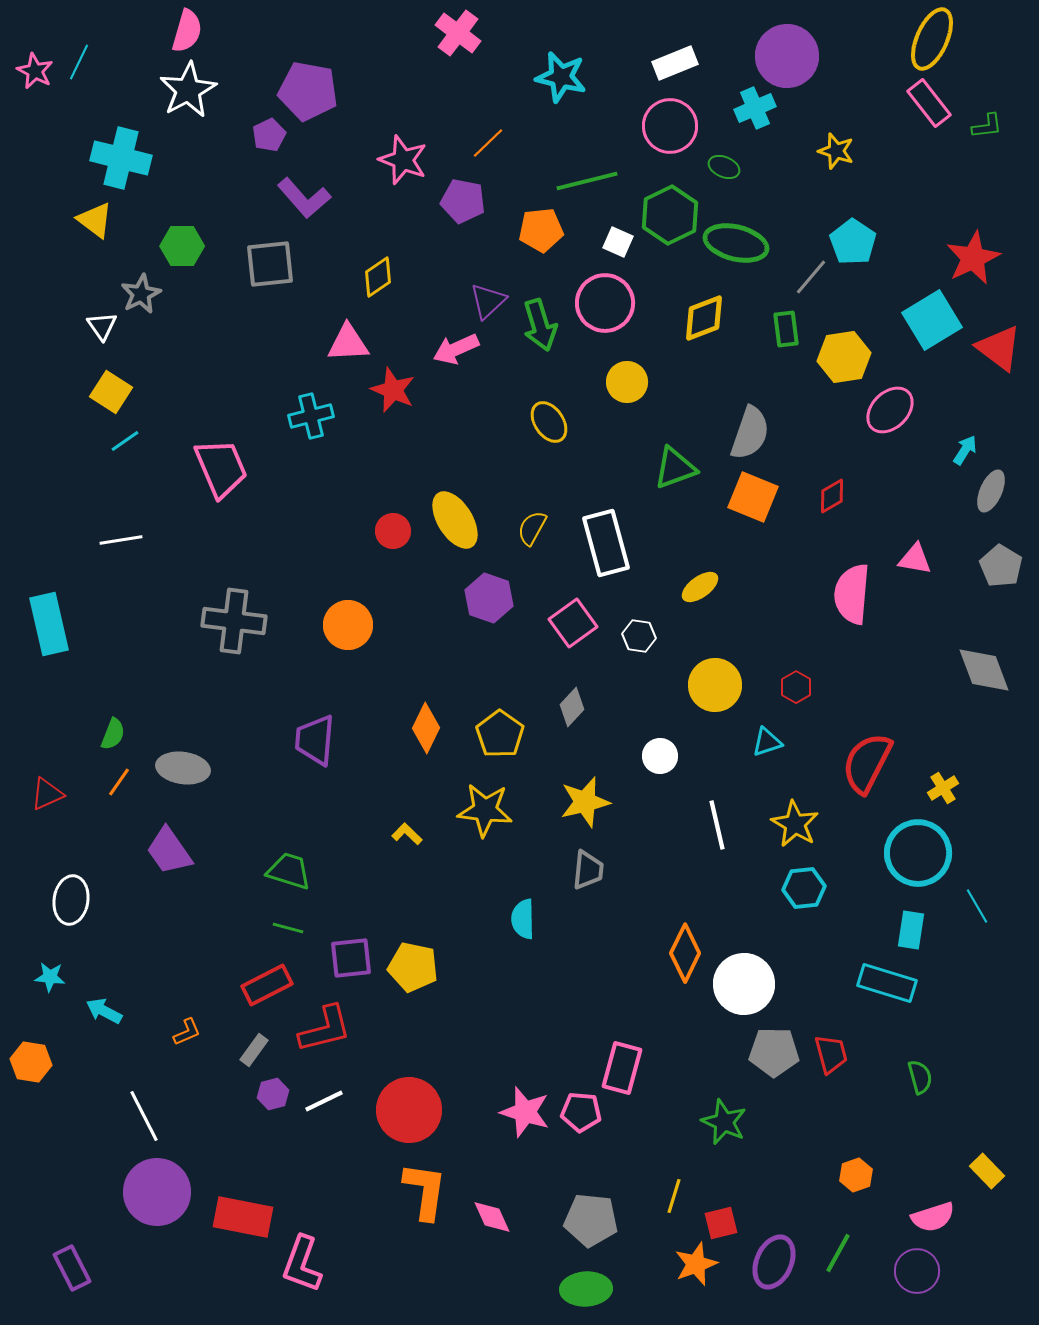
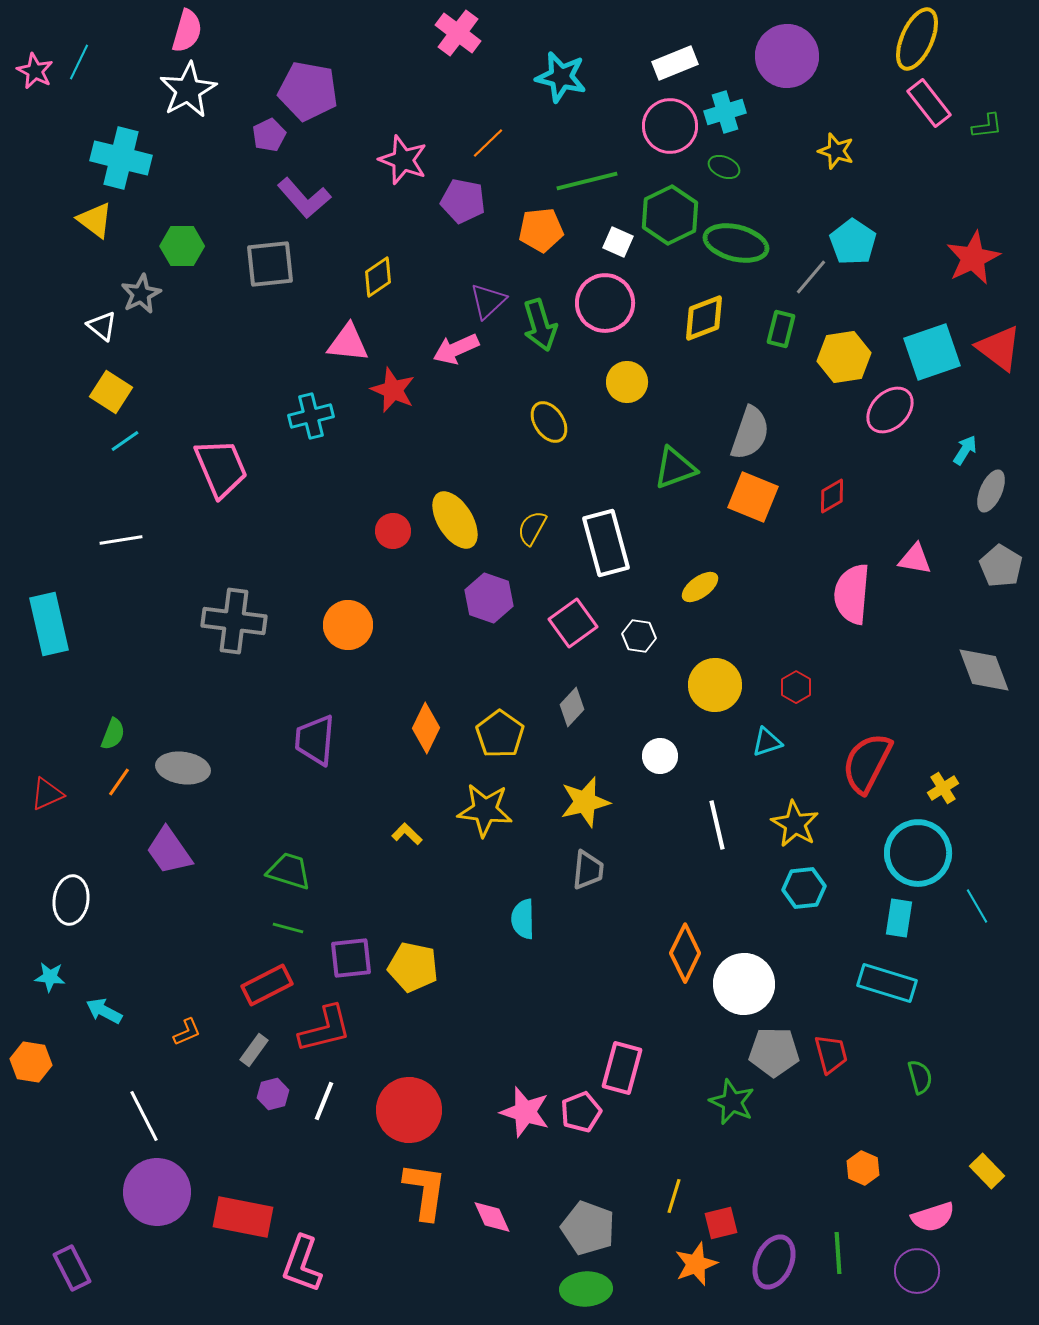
yellow ellipse at (932, 39): moved 15 px left
cyan cross at (755, 108): moved 30 px left, 4 px down; rotated 6 degrees clockwise
cyan square at (932, 320): moved 32 px down; rotated 12 degrees clockwise
white triangle at (102, 326): rotated 16 degrees counterclockwise
green rectangle at (786, 329): moved 5 px left; rotated 21 degrees clockwise
pink triangle at (348, 343): rotated 9 degrees clockwise
cyan rectangle at (911, 930): moved 12 px left, 12 px up
white line at (324, 1101): rotated 42 degrees counterclockwise
pink pentagon at (581, 1112): rotated 27 degrees counterclockwise
green star at (724, 1122): moved 8 px right, 20 px up
orange hexagon at (856, 1175): moved 7 px right, 7 px up; rotated 16 degrees counterclockwise
gray pentagon at (591, 1220): moved 3 px left, 8 px down; rotated 14 degrees clockwise
green line at (838, 1253): rotated 33 degrees counterclockwise
